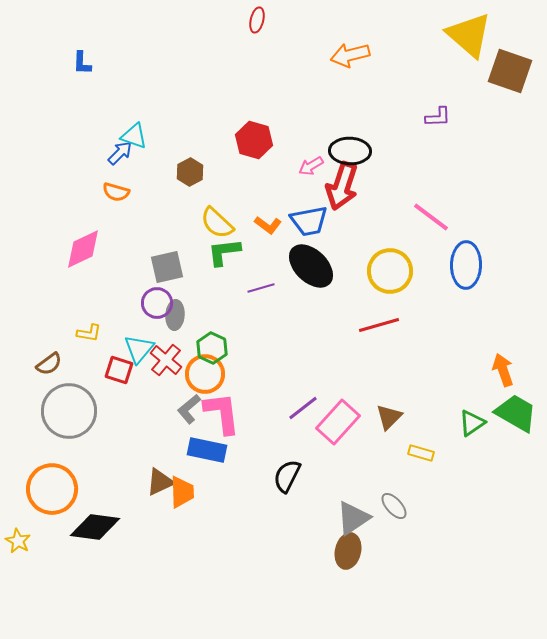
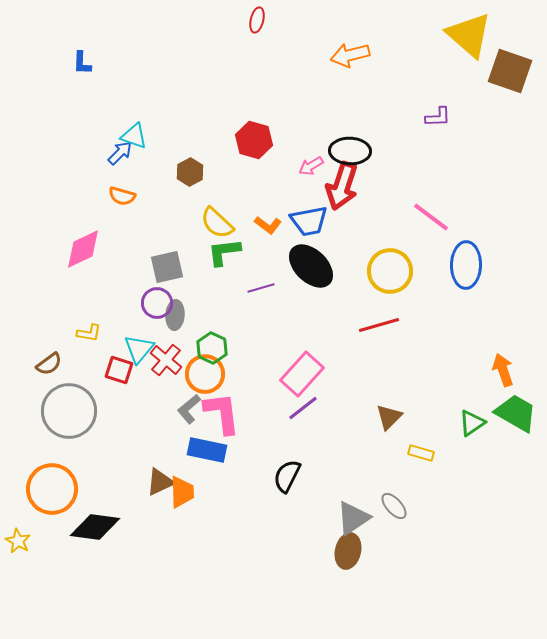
orange semicircle at (116, 192): moved 6 px right, 4 px down
pink rectangle at (338, 422): moved 36 px left, 48 px up
